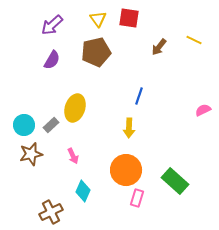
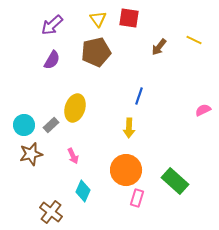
brown cross: rotated 25 degrees counterclockwise
